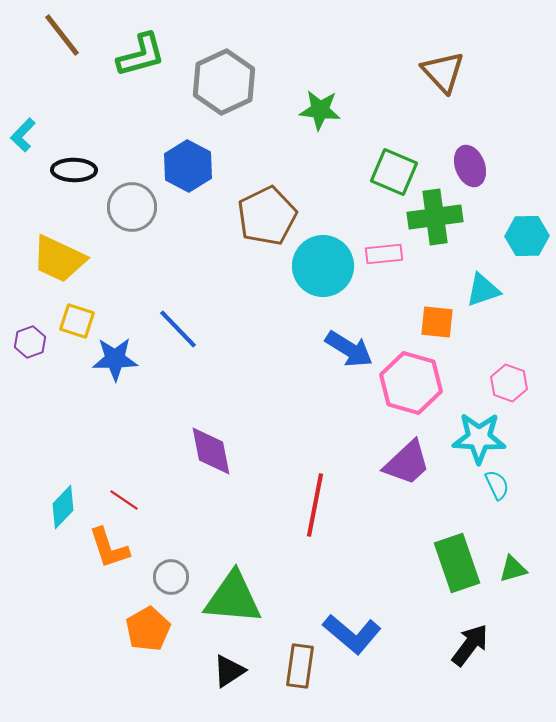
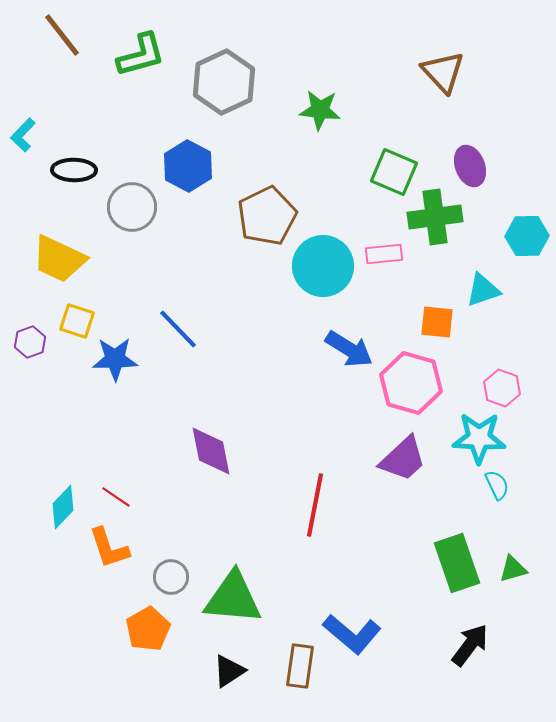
pink hexagon at (509, 383): moved 7 px left, 5 px down
purple trapezoid at (407, 463): moved 4 px left, 4 px up
red line at (124, 500): moved 8 px left, 3 px up
